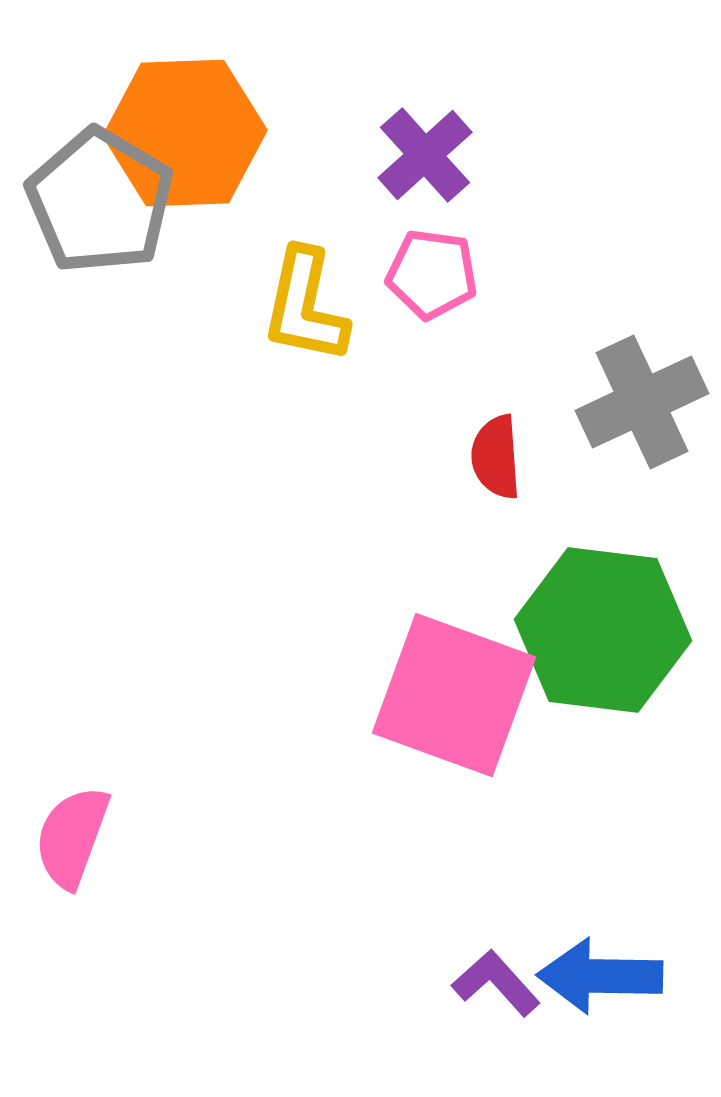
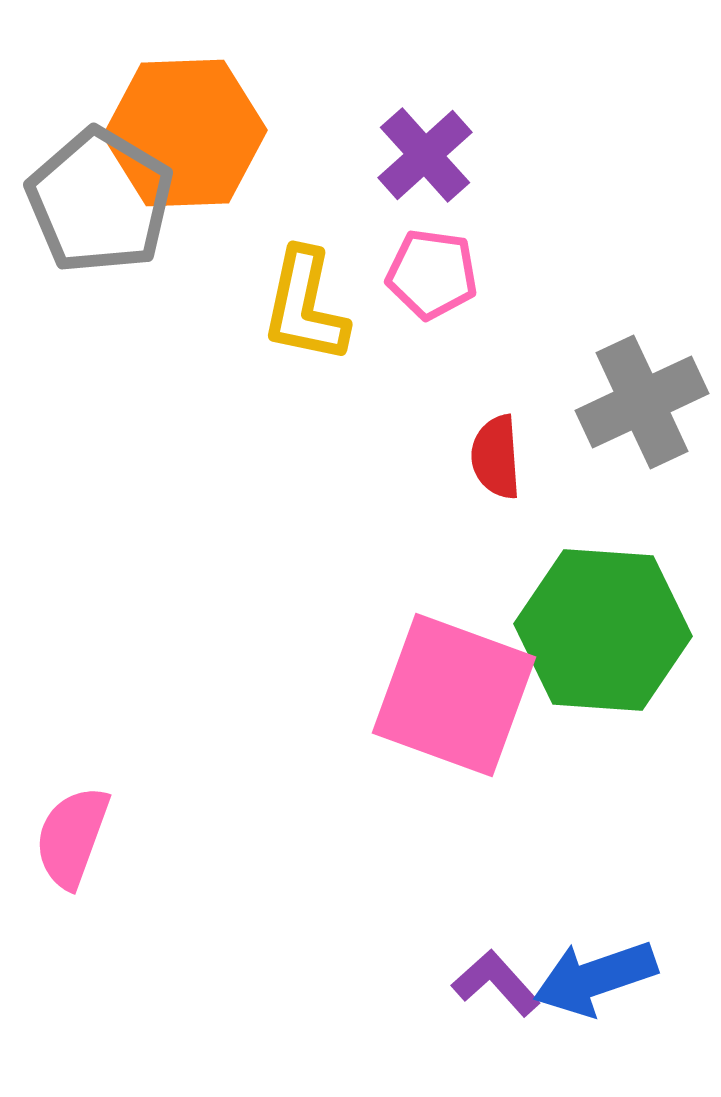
green hexagon: rotated 3 degrees counterclockwise
blue arrow: moved 5 px left, 2 px down; rotated 20 degrees counterclockwise
